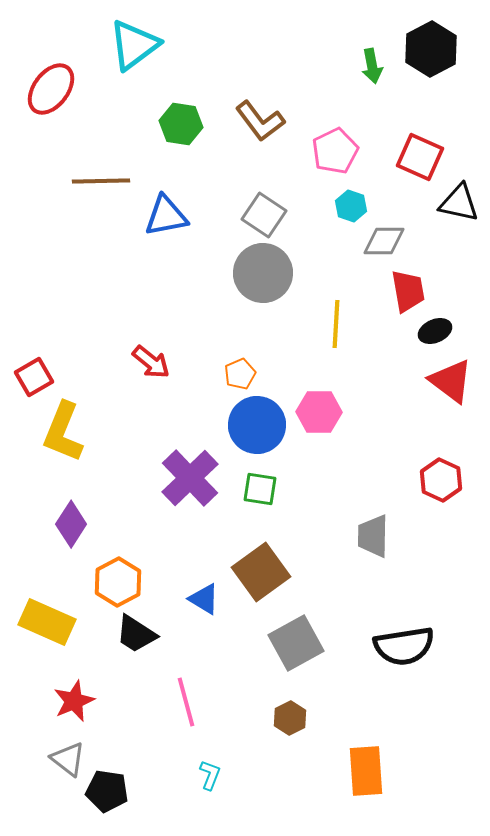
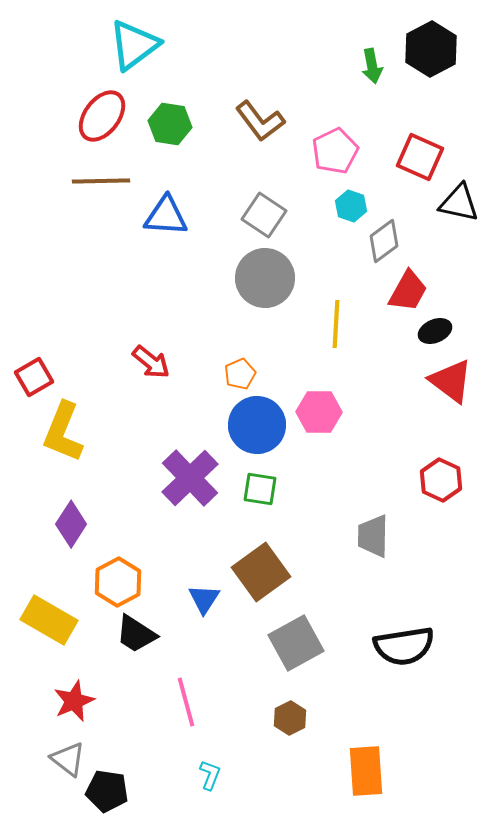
red ellipse at (51, 89): moved 51 px right, 27 px down
green hexagon at (181, 124): moved 11 px left
blue triangle at (166, 216): rotated 15 degrees clockwise
gray diamond at (384, 241): rotated 36 degrees counterclockwise
gray circle at (263, 273): moved 2 px right, 5 px down
red trapezoid at (408, 291): rotated 39 degrees clockwise
blue triangle at (204, 599): rotated 32 degrees clockwise
yellow rectangle at (47, 622): moved 2 px right, 2 px up; rotated 6 degrees clockwise
